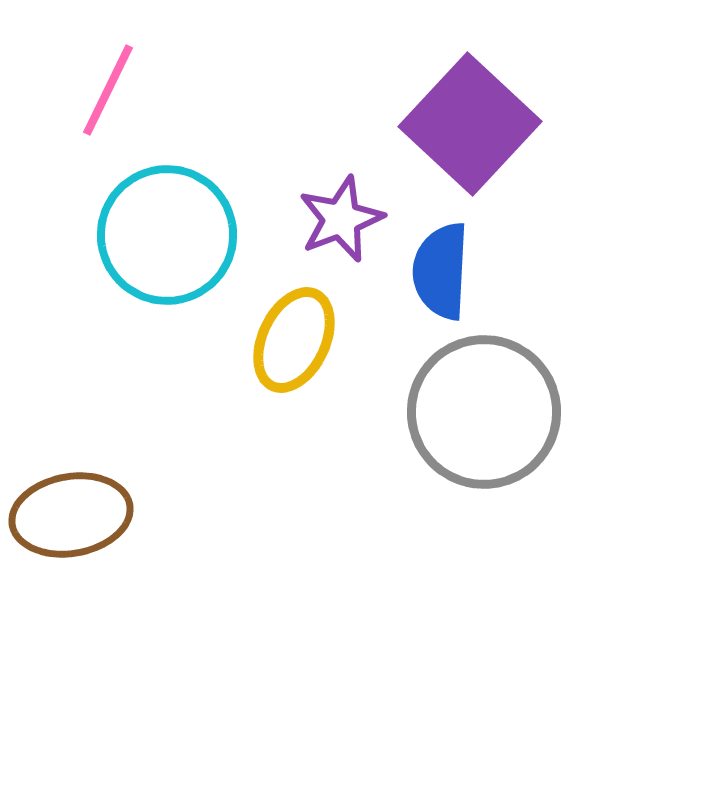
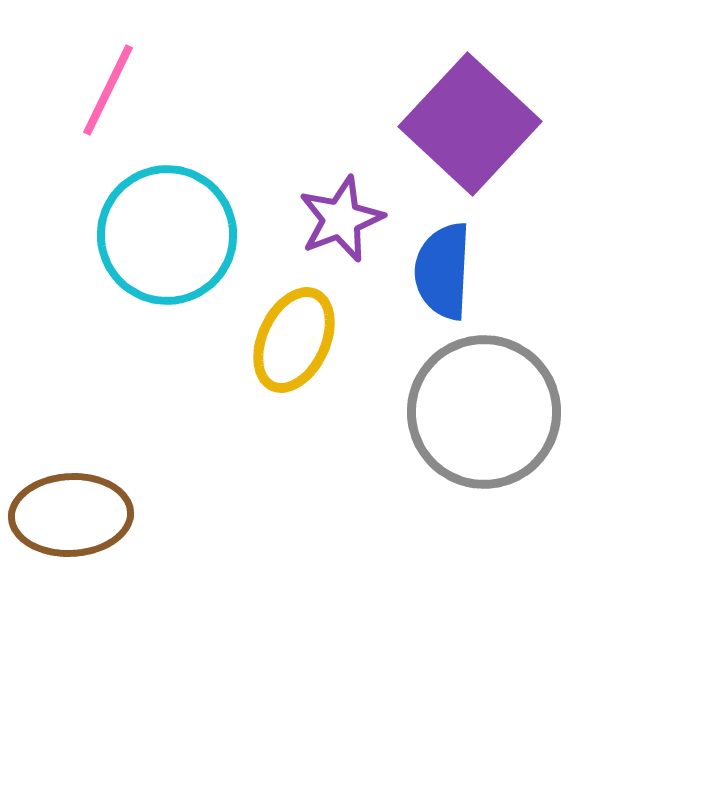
blue semicircle: moved 2 px right
brown ellipse: rotated 7 degrees clockwise
